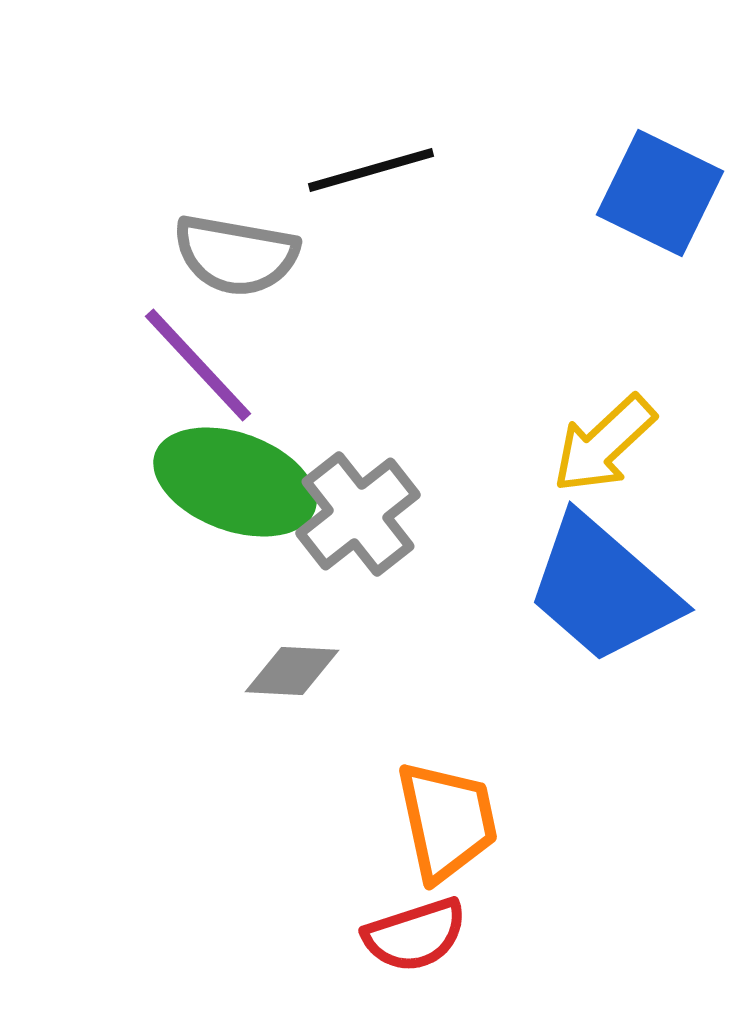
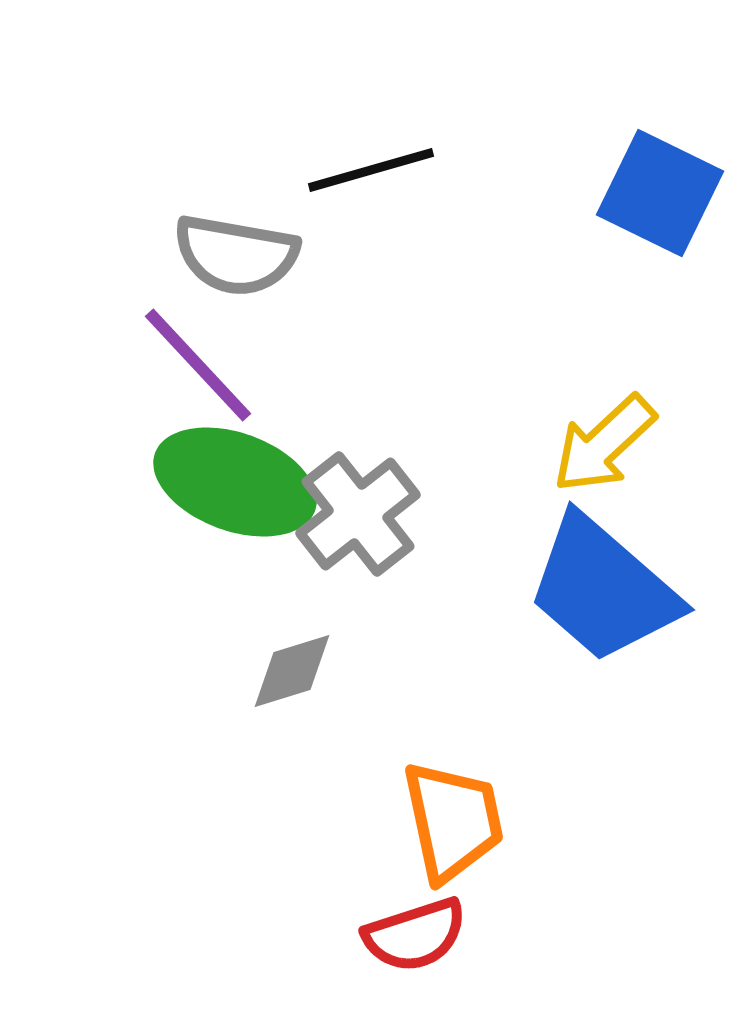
gray diamond: rotated 20 degrees counterclockwise
orange trapezoid: moved 6 px right
